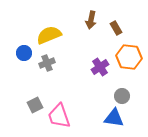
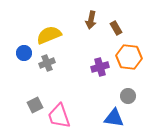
purple cross: rotated 18 degrees clockwise
gray circle: moved 6 px right
